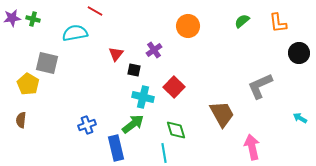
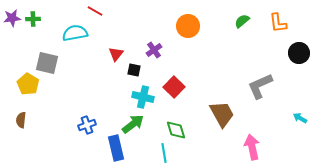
green cross: rotated 16 degrees counterclockwise
